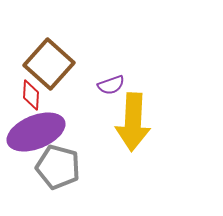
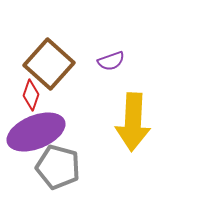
purple semicircle: moved 24 px up
red diamond: rotated 16 degrees clockwise
